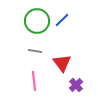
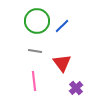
blue line: moved 6 px down
purple cross: moved 3 px down
